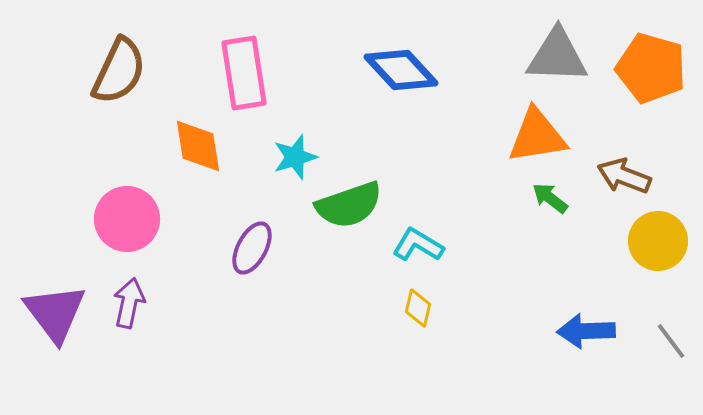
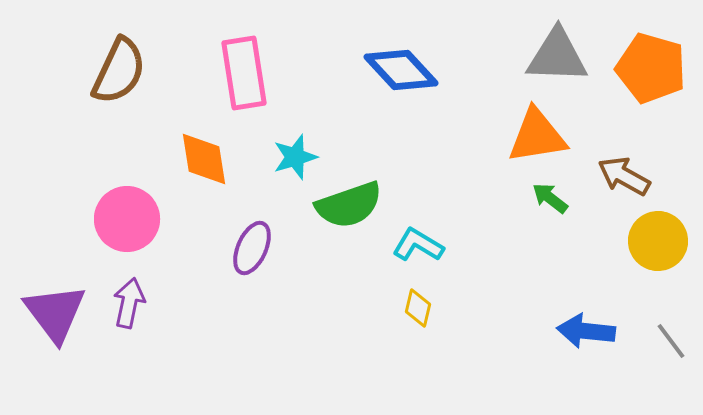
orange diamond: moved 6 px right, 13 px down
brown arrow: rotated 8 degrees clockwise
purple ellipse: rotated 4 degrees counterclockwise
blue arrow: rotated 8 degrees clockwise
